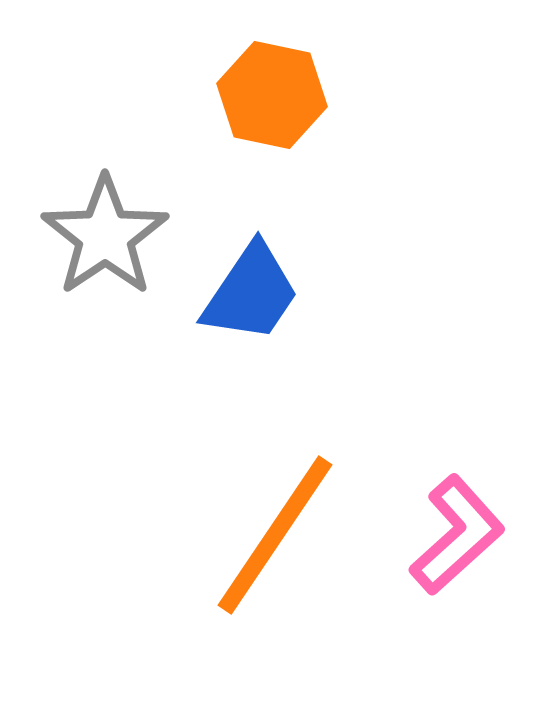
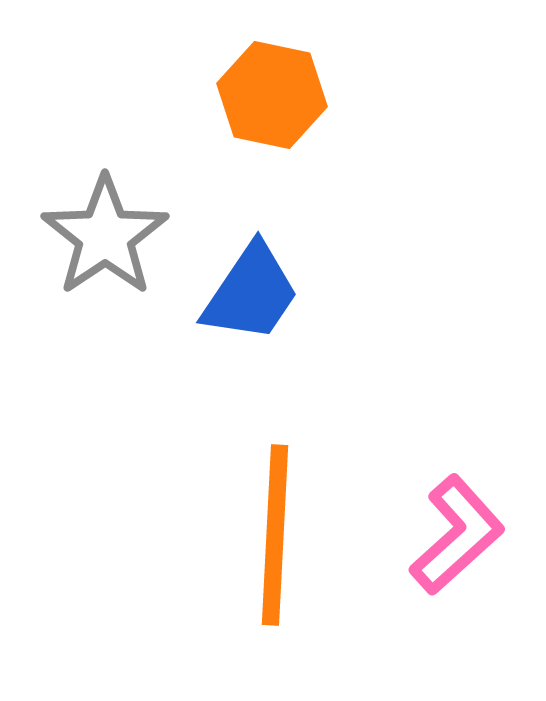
orange line: rotated 31 degrees counterclockwise
